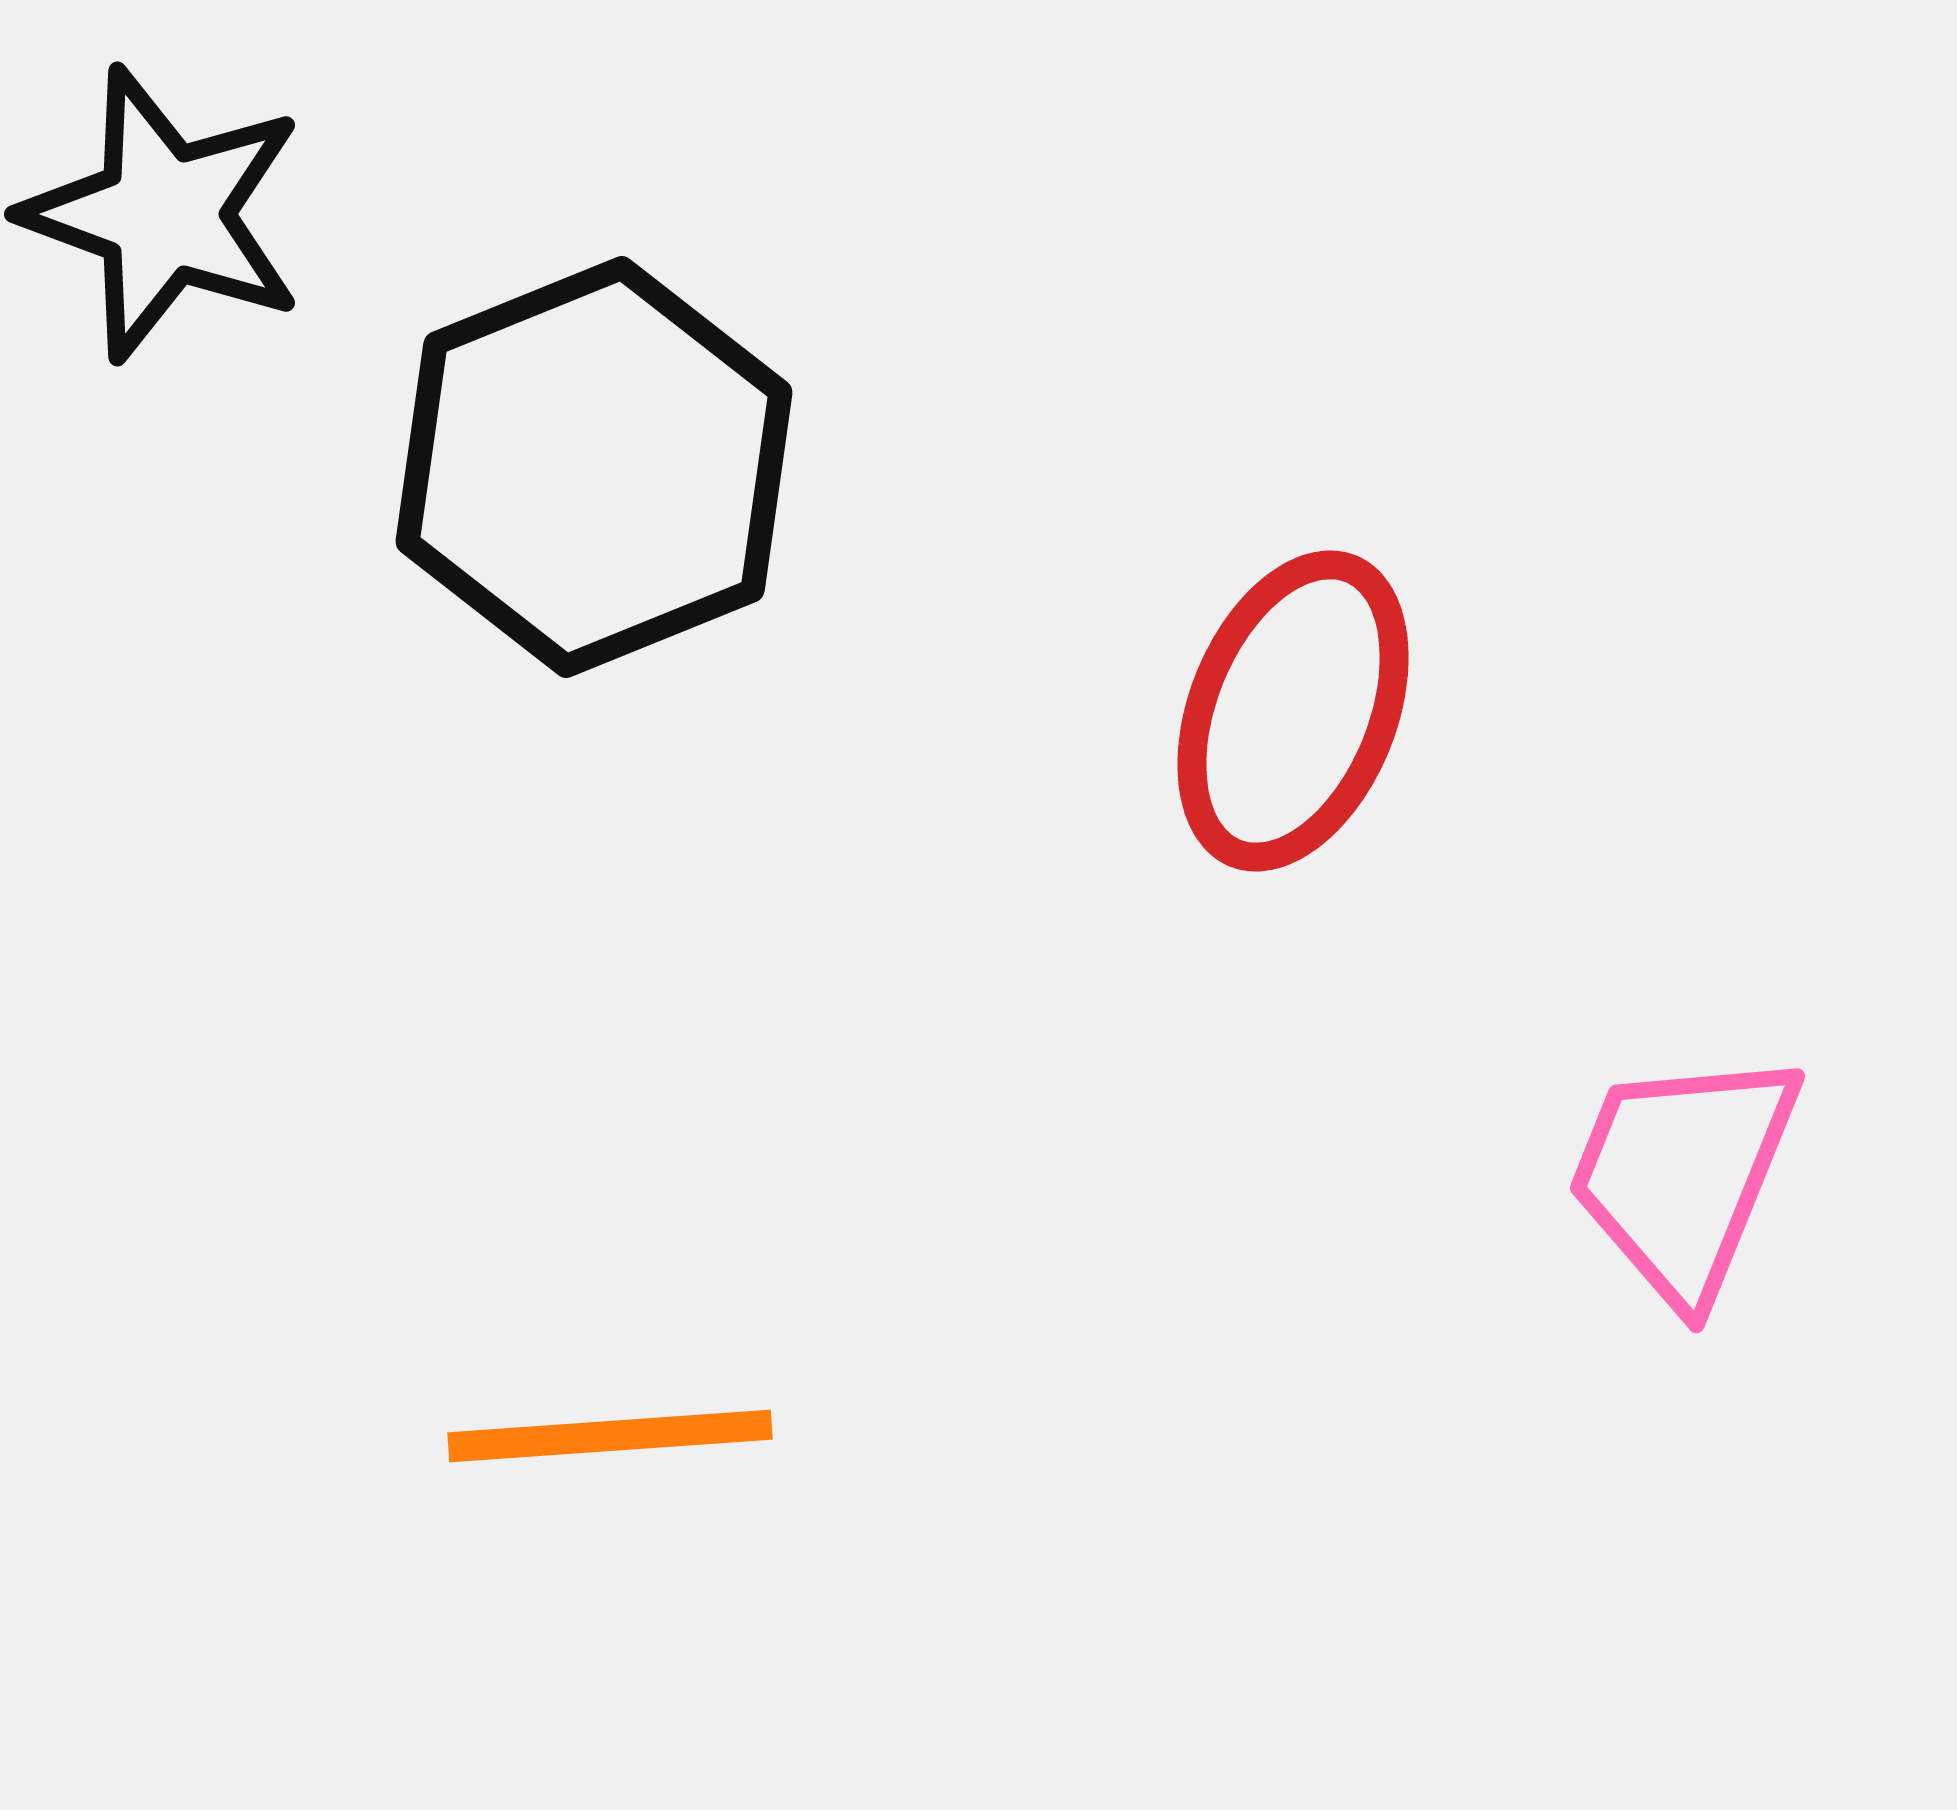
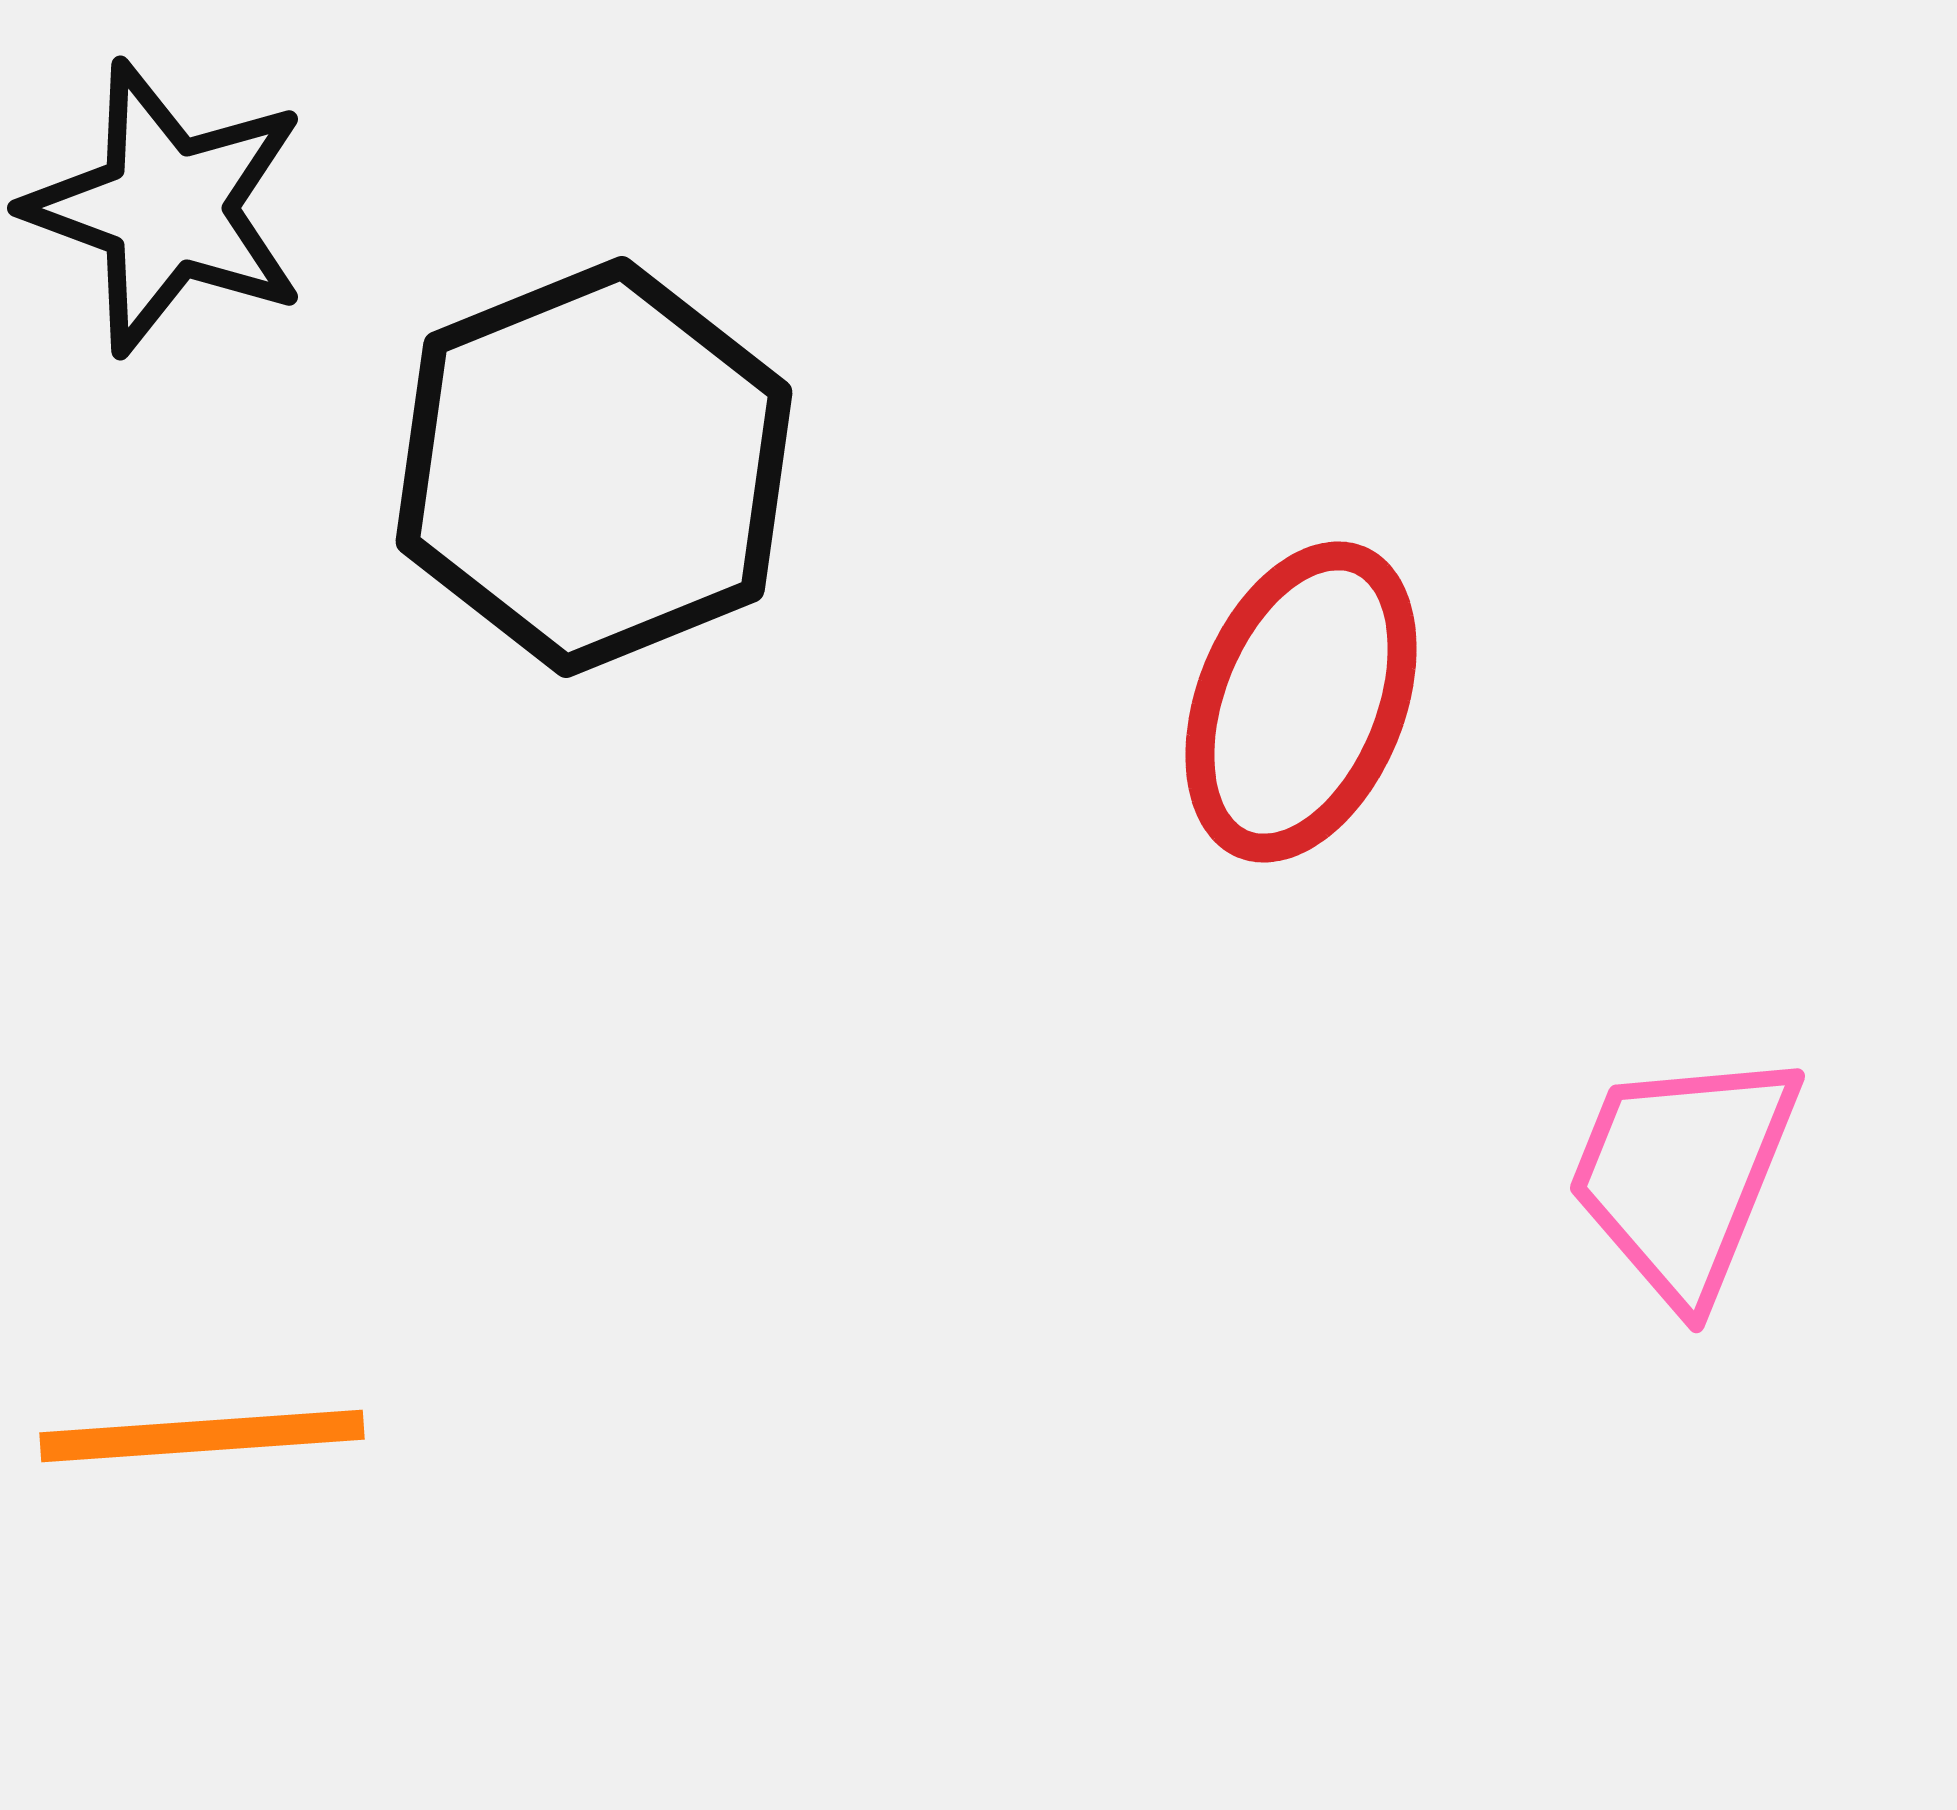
black star: moved 3 px right, 6 px up
red ellipse: moved 8 px right, 9 px up
orange line: moved 408 px left
